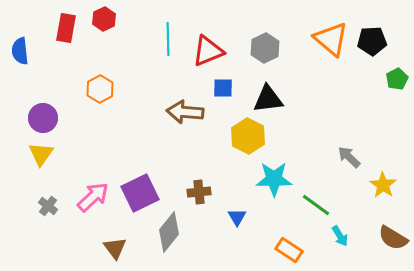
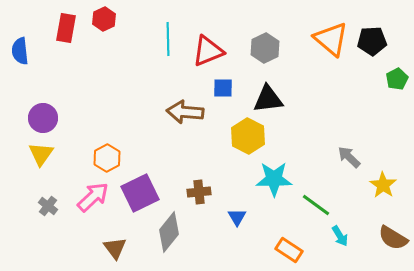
orange hexagon: moved 7 px right, 69 px down
